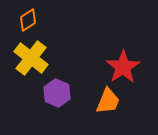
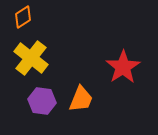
orange diamond: moved 5 px left, 3 px up
purple hexagon: moved 15 px left, 8 px down; rotated 16 degrees counterclockwise
orange trapezoid: moved 27 px left, 2 px up
